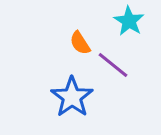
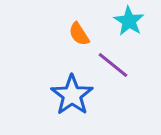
orange semicircle: moved 1 px left, 9 px up
blue star: moved 2 px up
